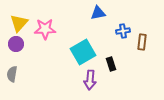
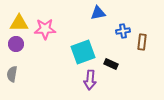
yellow triangle: rotated 48 degrees clockwise
cyan square: rotated 10 degrees clockwise
black rectangle: rotated 48 degrees counterclockwise
